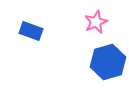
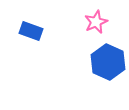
blue hexagon: rotated 20 degrees counterclockwise
